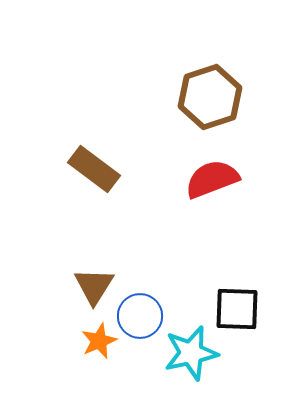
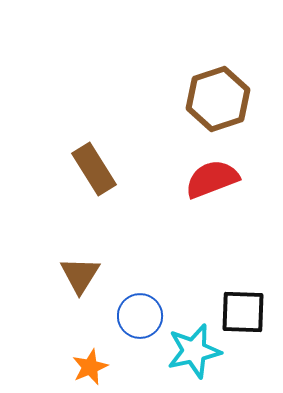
brown hexagon: moved 8 px right, 2 px down
brown rectangle: rotated 21 degrees clockwise
brown triangle: moved 14 px left, 11 px up
black square: moved 6 px right, 3 px down
orange star: moved 9 px left, 26 px down
cyan star: moved 3 px right, 2 px up
